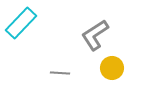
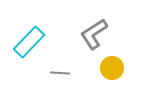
cyan rectangle: moved 8 px right, 19 px down
gray L-shape: moved 1 px left, 1 px up
